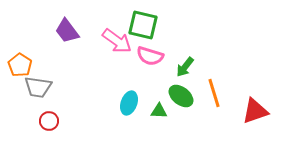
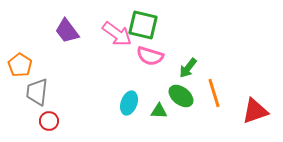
pink arrow: moved 7 px up
green arrow: moved 3 px right, 1 px down
gray trapezoid: moved 1 px left, 5 px down; rotated 88 degrees clockwise
